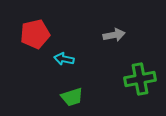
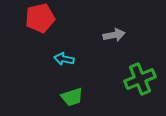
red pentagon: moved 5 px right, 16 px up
green cross: rotated 12 degrees counterclockwise
